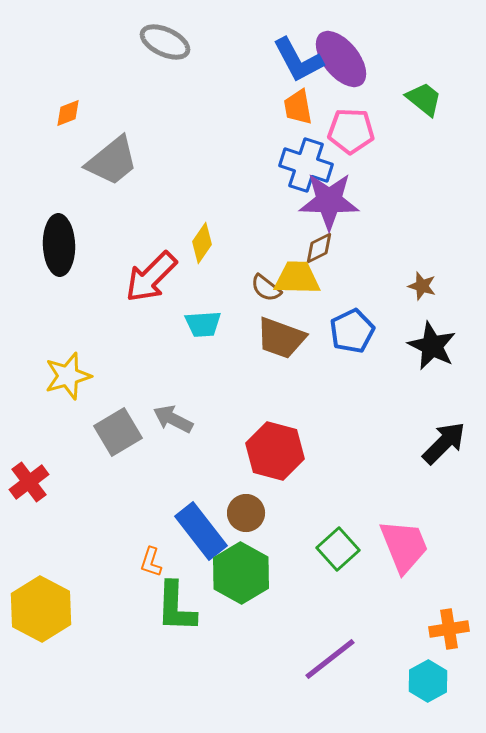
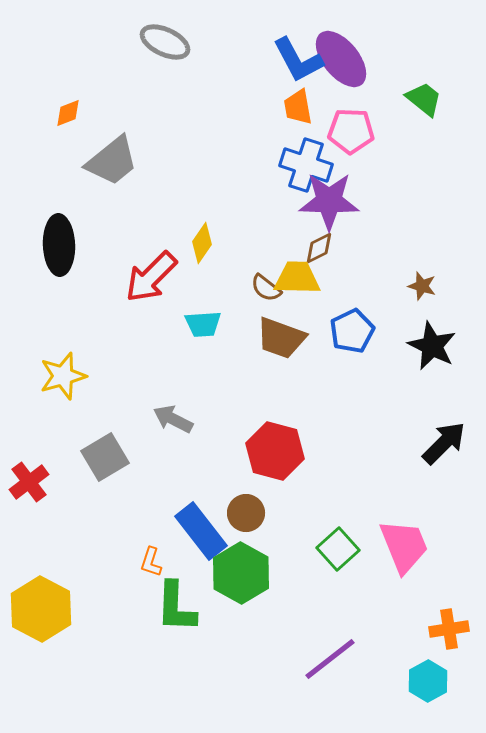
yellow star: moved 5 px left
gray square: moved 13 px left, 25 px down
